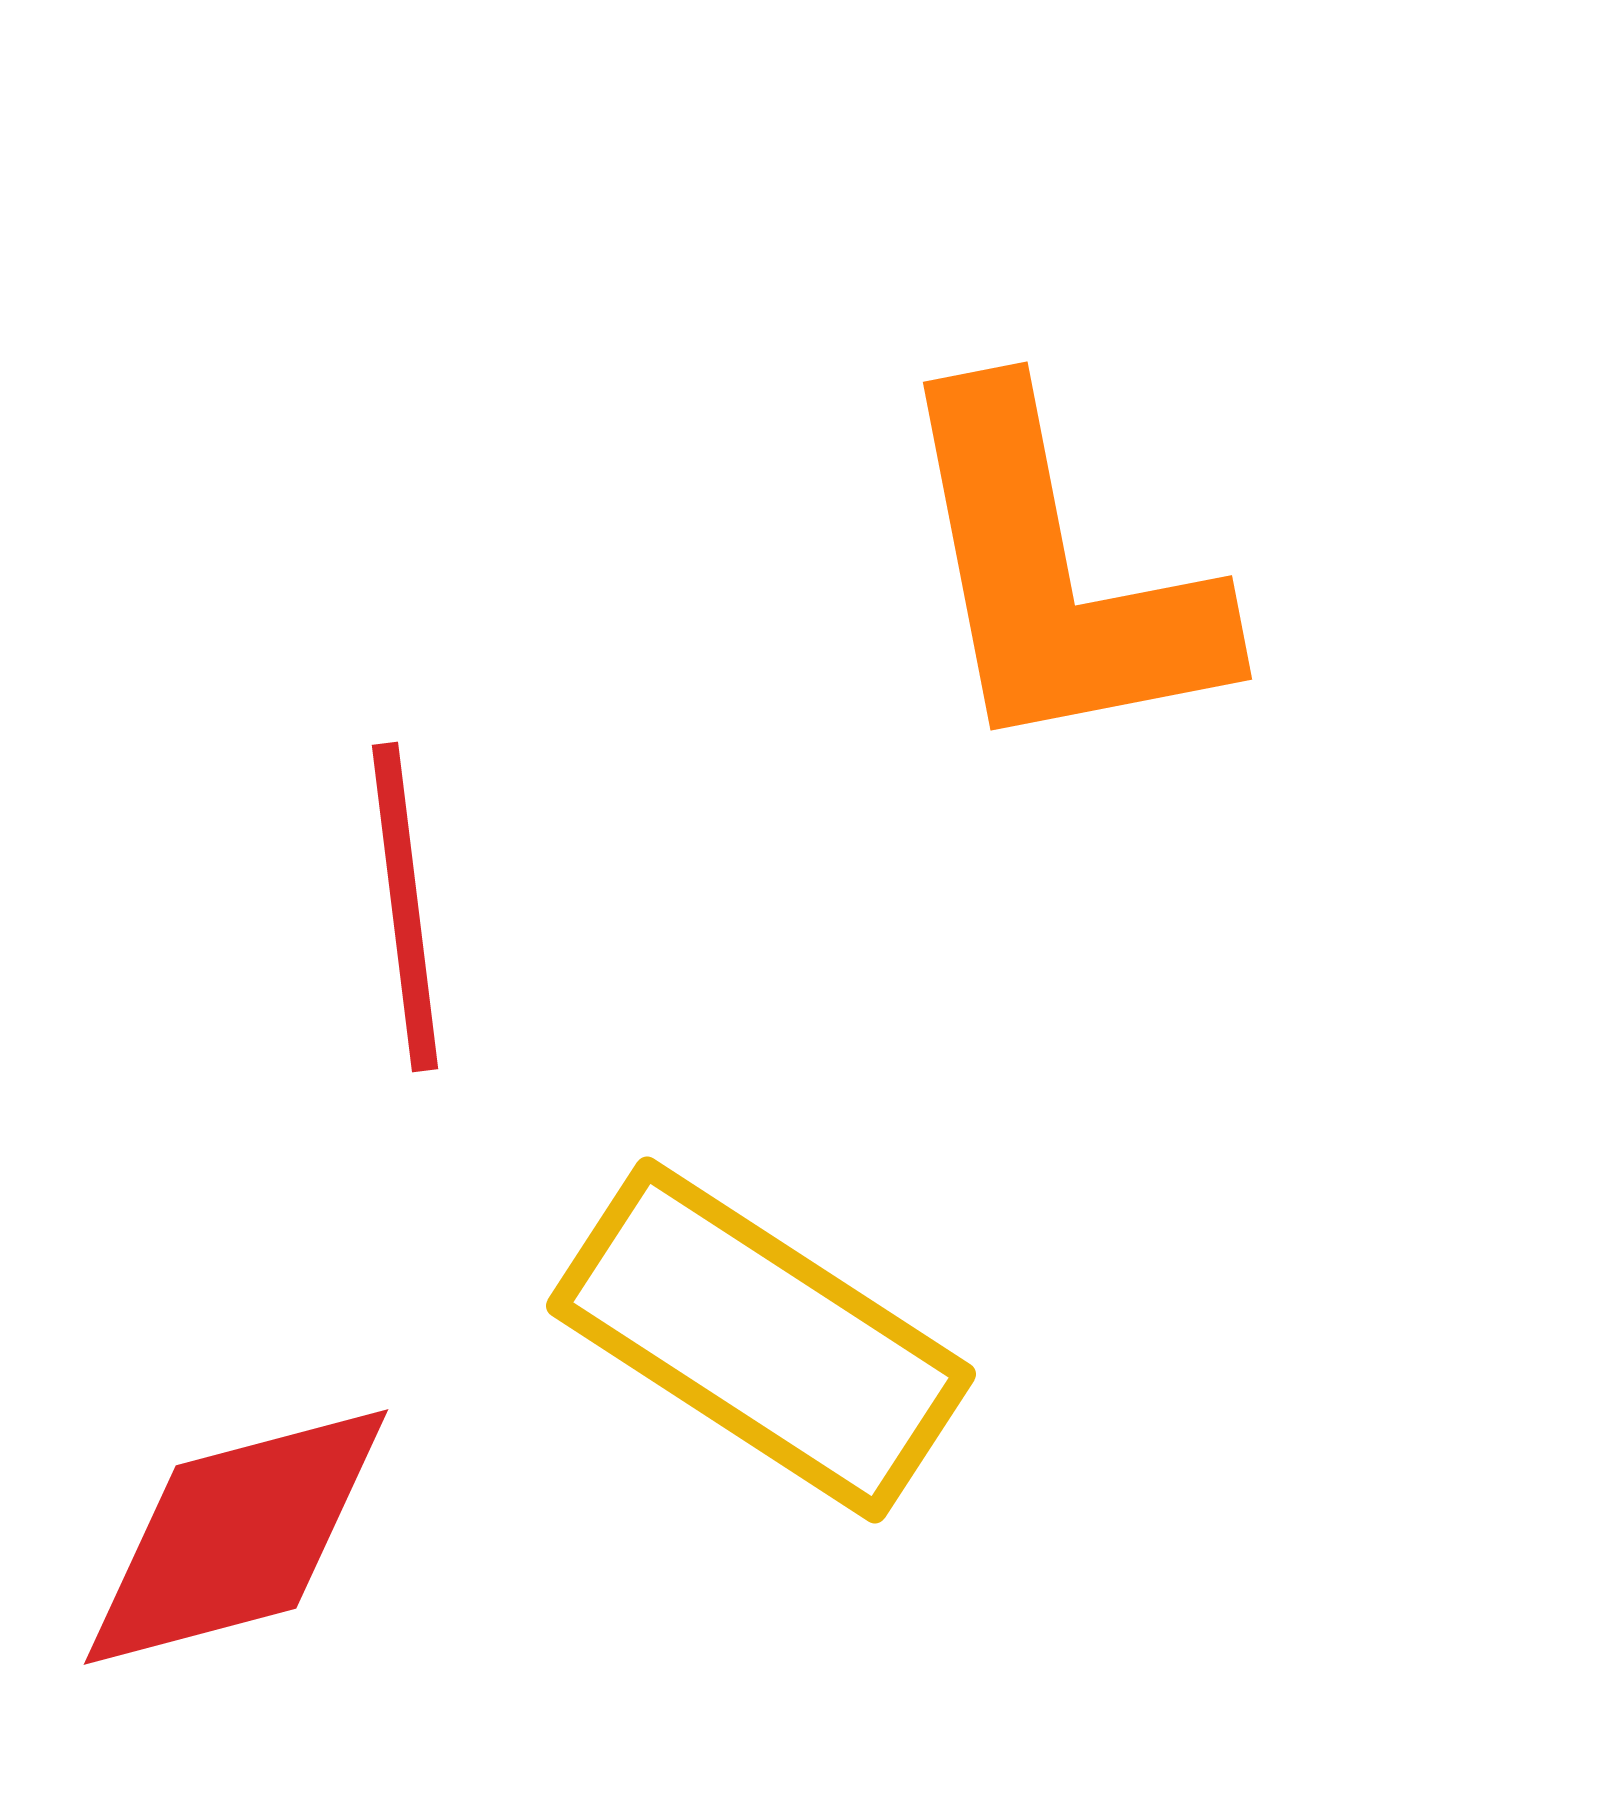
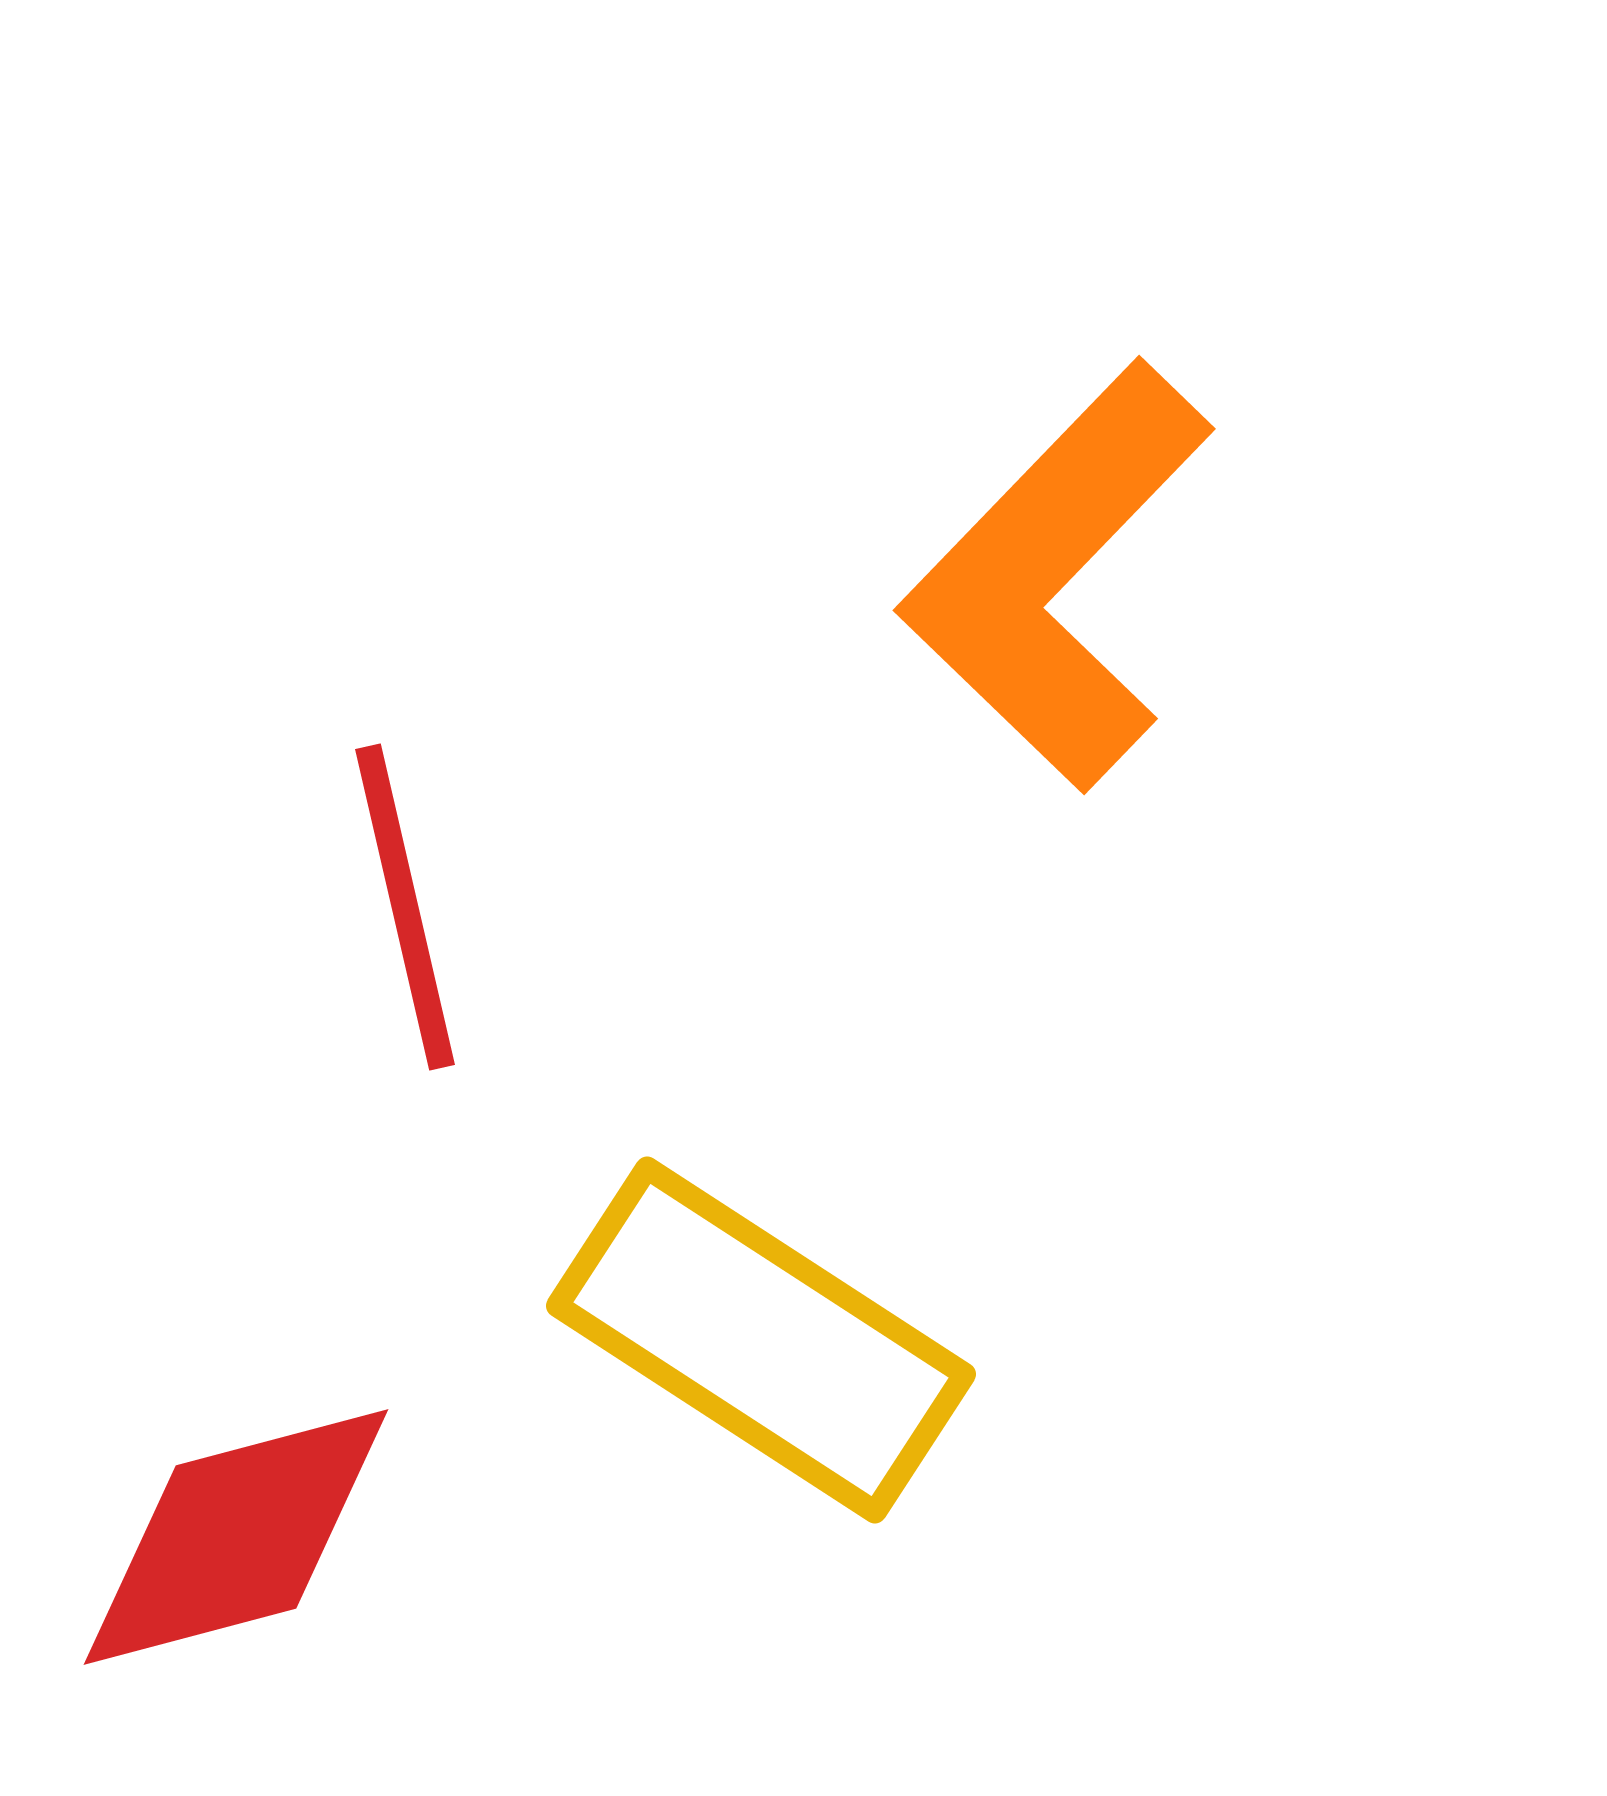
orange L-shape: rotated 55 degrees clockwise
red line: rotated 6 degrees counterclockwise
